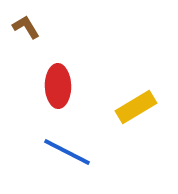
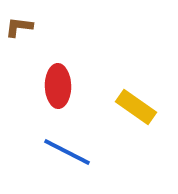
brown L-shape: moved 7 px left; rotated 52 degrees counterclockwise
yellow rectangle: rotated 66 degrees clockwise
